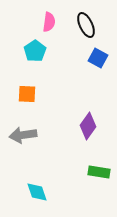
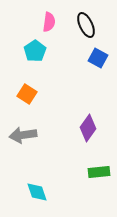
orange square: rotated 30 degrees clockwise
purple diamond: moved 2 px down
green rectangle: rotated 15 degrees counterclockwise
